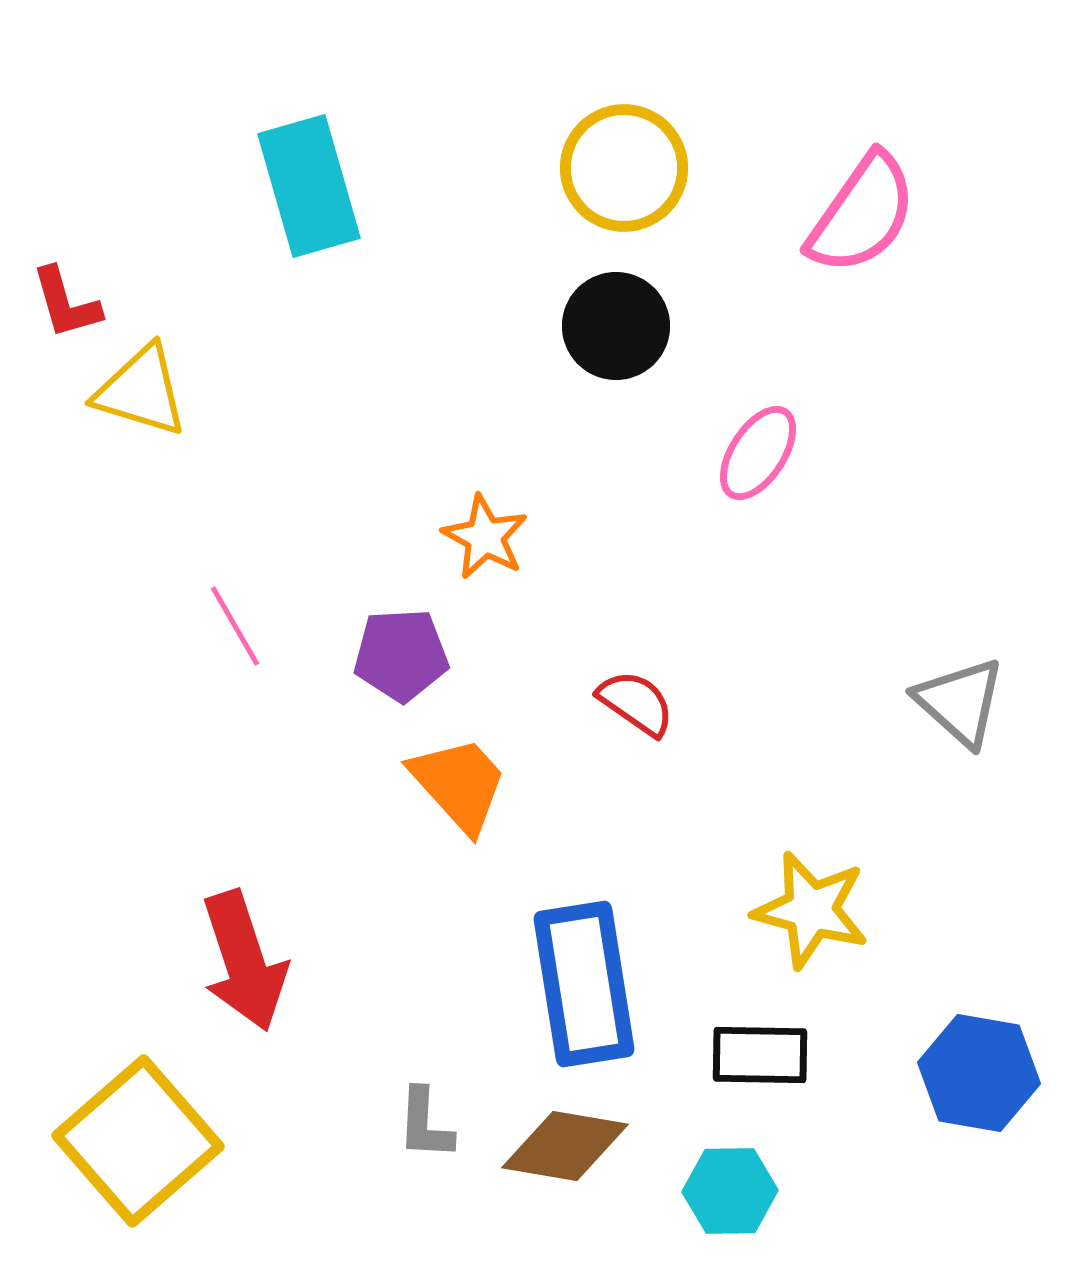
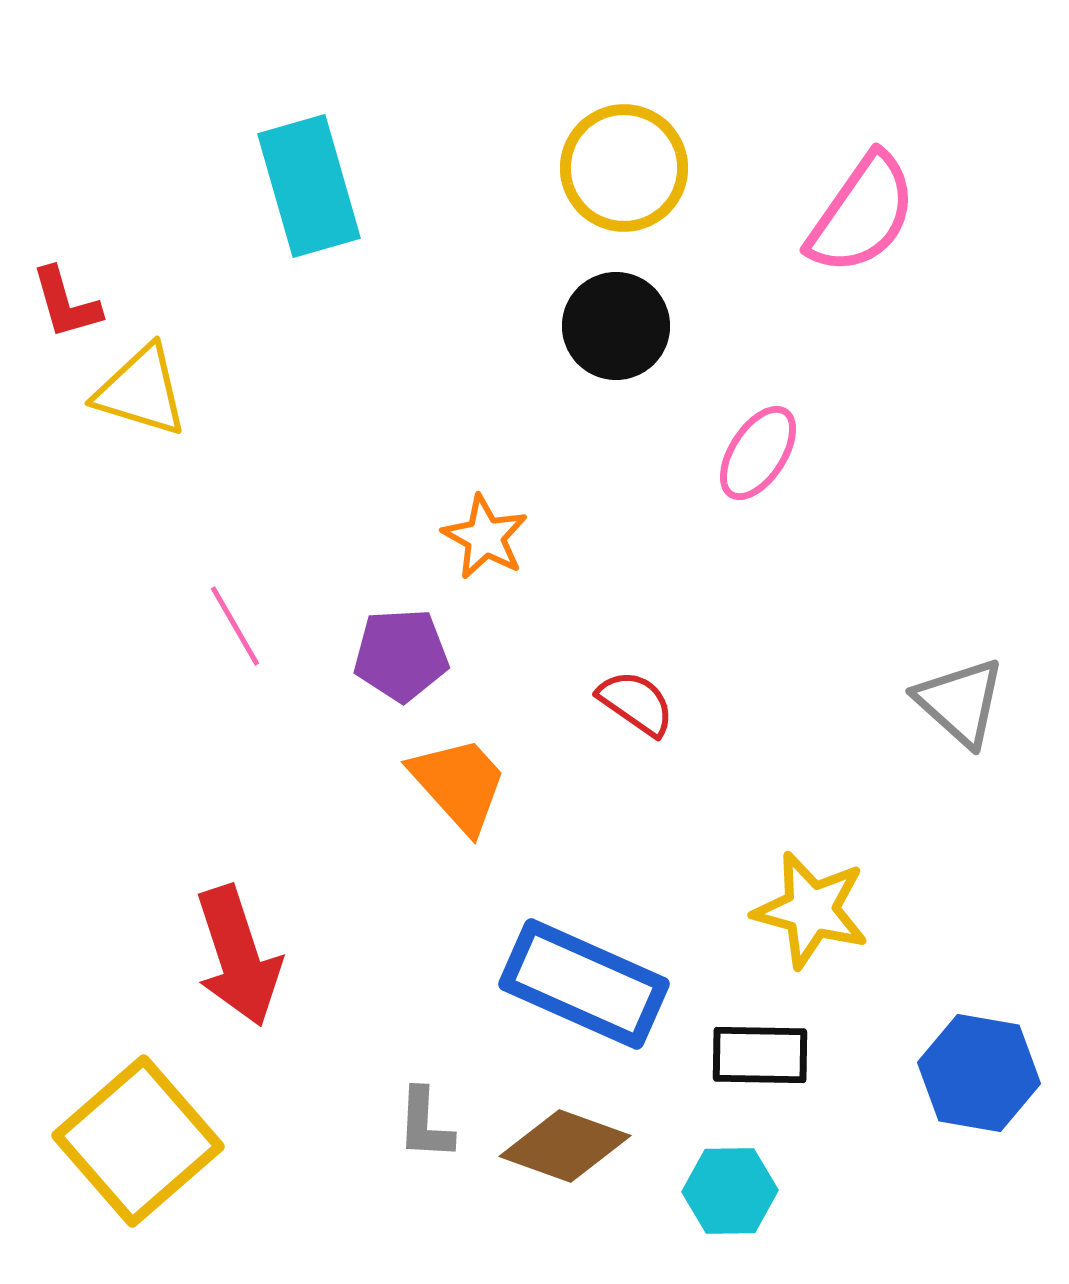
red arrow: moved 6 px left, 5 px up
blue rectangle: rotated 57 degrees counterclockwise
brown diamond: rotated 10 degrees clockwise
